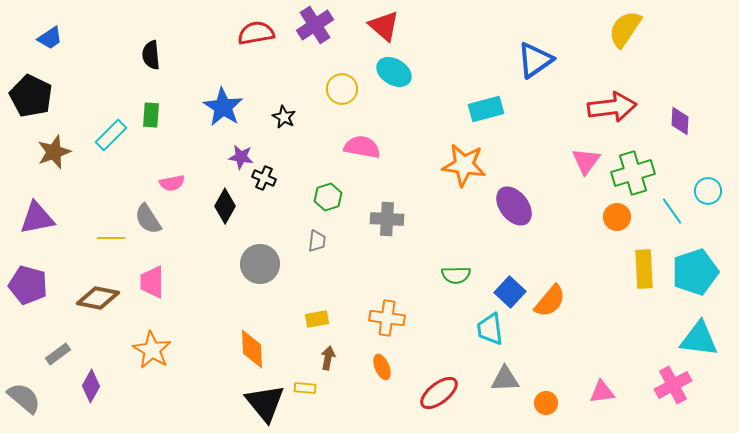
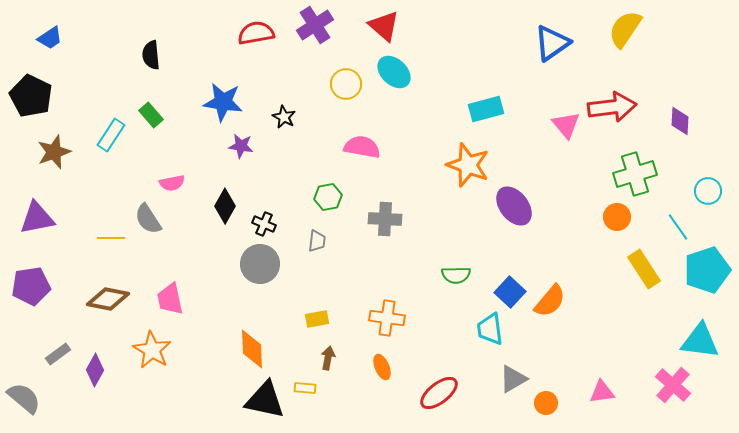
blue triangle at (535, 60): moved 17 px right, 17 px up
cyan ellipse at (394, 72): rotated 12 degrees clockwise
yellow circle at (342, 89): moved 4 px right, 5 px up
blue star at (223, 107): moved 5 px up; rotated 24 degrees counterclockwise
green rectangle at (151, 115): rotated 45 degrees counterclockwise
cyan rectangle at (111, 135): rotated 12 degrees counterclockwise
purple star at (241, 157): moved 11 px up
pink triangle at (586, 161): moved 20 px left, 36 px up; rotated 16 degrees counterclockwise
orange star at (464, 165): moved 4 px right; rotated 12 degrees clockwise
green cross at (633, 173): moved 2 px right, 1 px down
black cross at (264, 178): moved 46 px down
green hexagon at (328, 197): rotated 8 degrees clockwise
cyan line at (672, 211): moved 6 px right, 16 px down
gray cross at (387, 219): moved 2 px left
yellow rectangle at (644, 269): rotated 30 degrees counterclockwise
cyan pentagon at (695, 272): moved 12 px right, 2 px up
pink trapezoid at (152, 282): moved 18 px right, 17 px down; rotated 12 degrees counterclockwise
purple pentagon at (28, 285): moved 3 px right, 1 px down; rotated 24 degrees counterclockwise
brown diamond at (98, 298): moved 10 px right, 1 px down
cyan triangle at (699, 339): moved 1 px right, 2 px down
gray triangle at (505, 379): moved 8 px right; rotated 28 degrees counterclockwise
pink cross at (673, 385): rotated 21 degrees counterclockwise
purple diamond at (91, 386): moved 4 px right, 16 px up
black triangle at (265, 403): moved 3 px up; rotated 39 degrees counterclockwise
